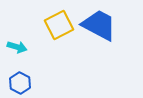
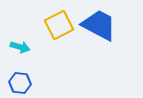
cyan arrow: moved 3 px right
blue hexagon: rotated 20 degrees counterclockwise
